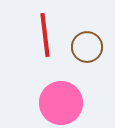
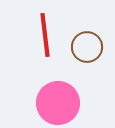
pink circle: moved 3 px left
